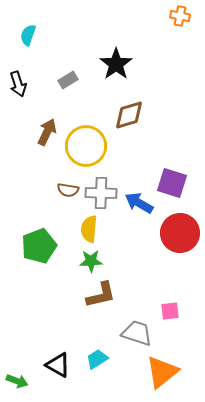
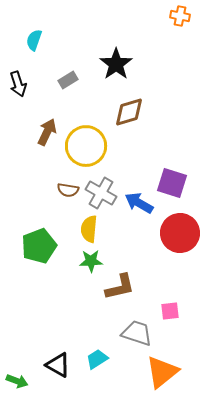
cyan semicircle: moved 6 px right, 5 px down
brown diamond: moved 3 px up
gray cross: rotated 28 degrees clockwise
brown L-shape: moved 19 px right, 8 px up
